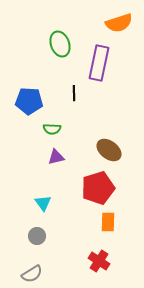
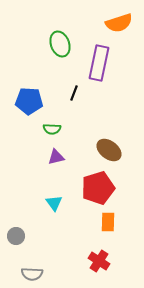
black line: rotated 21 degrees clockwise
cyan triangle: moved 11 px right
gray circle: moved 21 px left
gray semicircle: rotated 35 degrees clockwise
